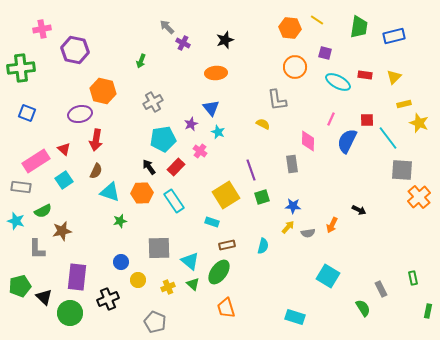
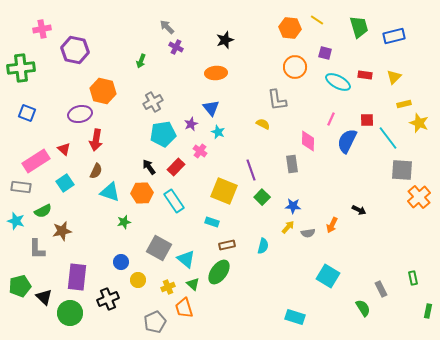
green trapezoid at (359, 27): rotated 25 degrees counterclockwise
purple cross at (183, 43): moved 7 px left, 4 px down
cyan pentagon at (163, 139): moved 5 px up
cyan square at (64, 180): moved 1 px right, 3 px down
yellow square at (226, 195): moved 2 px left, 4 px up; rotated 36 degrees counterclockwise
green square at (262, 197): rotated 28 degrees counterclockwise
green star at (120, 221): moved 4 px right, 1 px down
gray square at (159, 248): rotated 30 degrees clockwise
cyan triangle at (190, 261): moved 4 px left, 2 px up
orange trapezoid at (226, 308): moved 42 px left
gray pentagon at (155, 322): rotated 25 degrees clockwise
